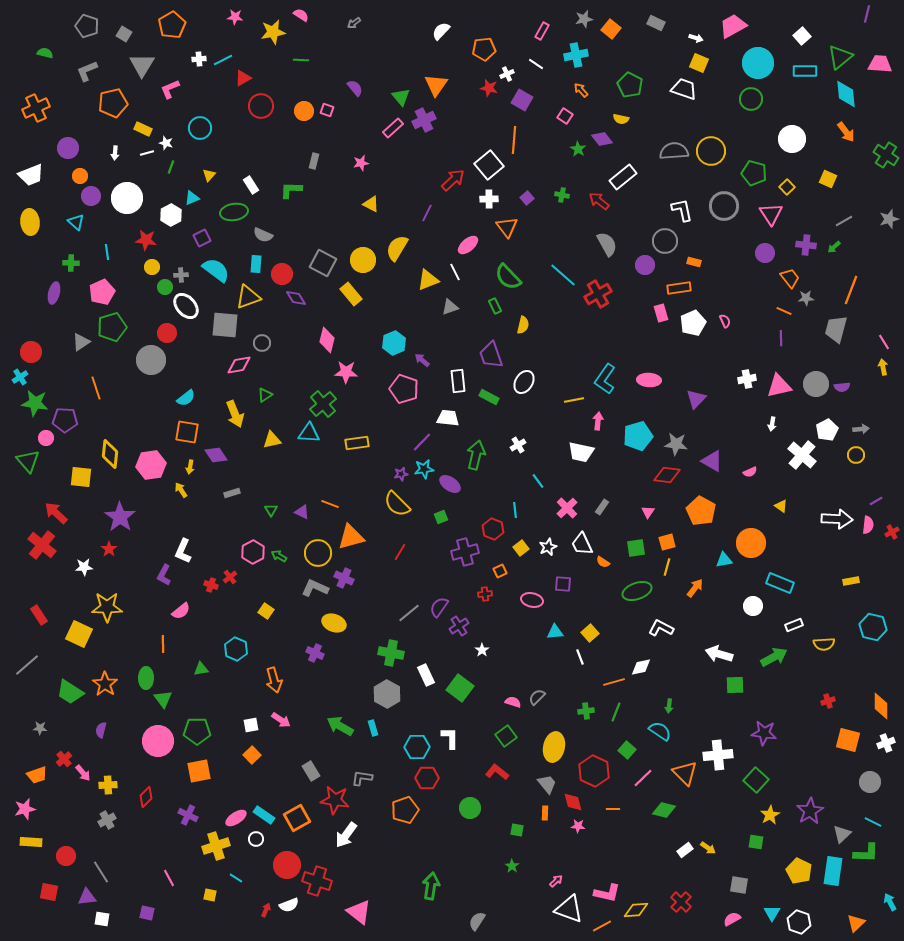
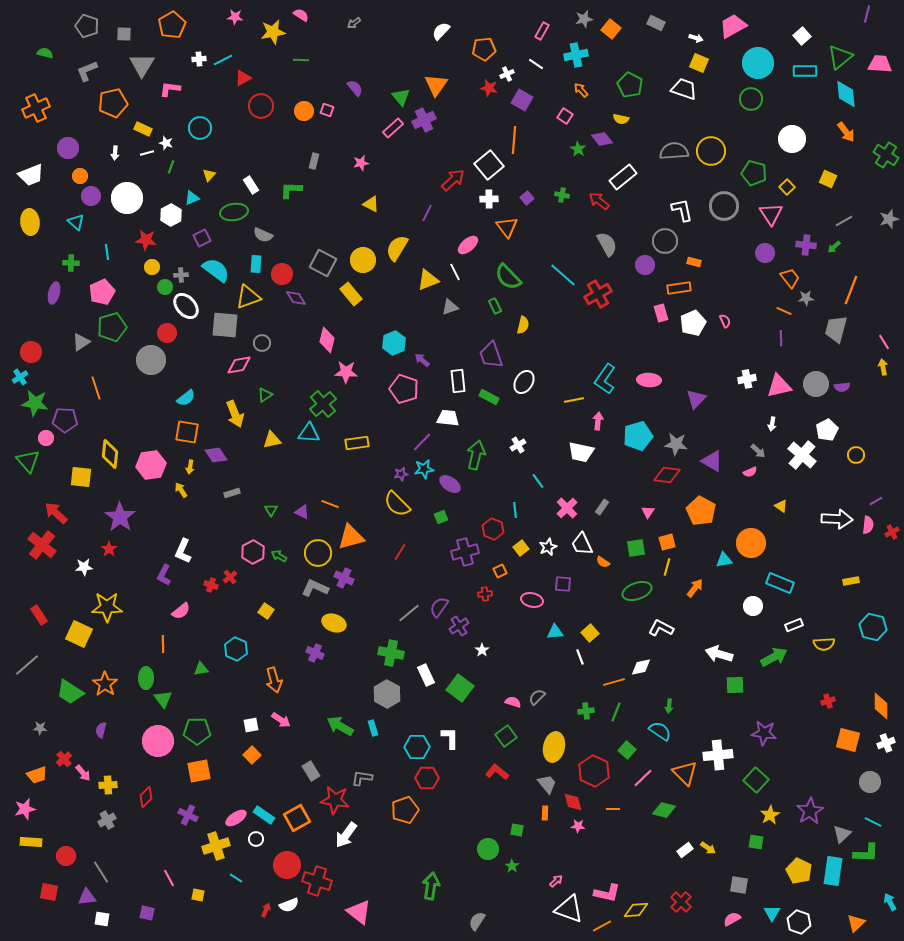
gray square at (124, 34): rotated 28 degrees counterclockwise
pink L-shape at (170, 89): rotated 30 degrees clockwise
gray arrow at (861, 429): moved 103 px left, 22 px down; rotated 49 degrees clockwise
green circle at (470, 808): moved 18 px right, 41 px down
yellow square at (210, 895): moved 12 px left
